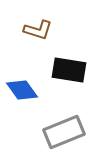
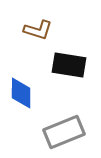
black rectangle: moved 5 px up
blue diamond: moved 1 px left, 3 px down; rotated 36 degrees clockwise
